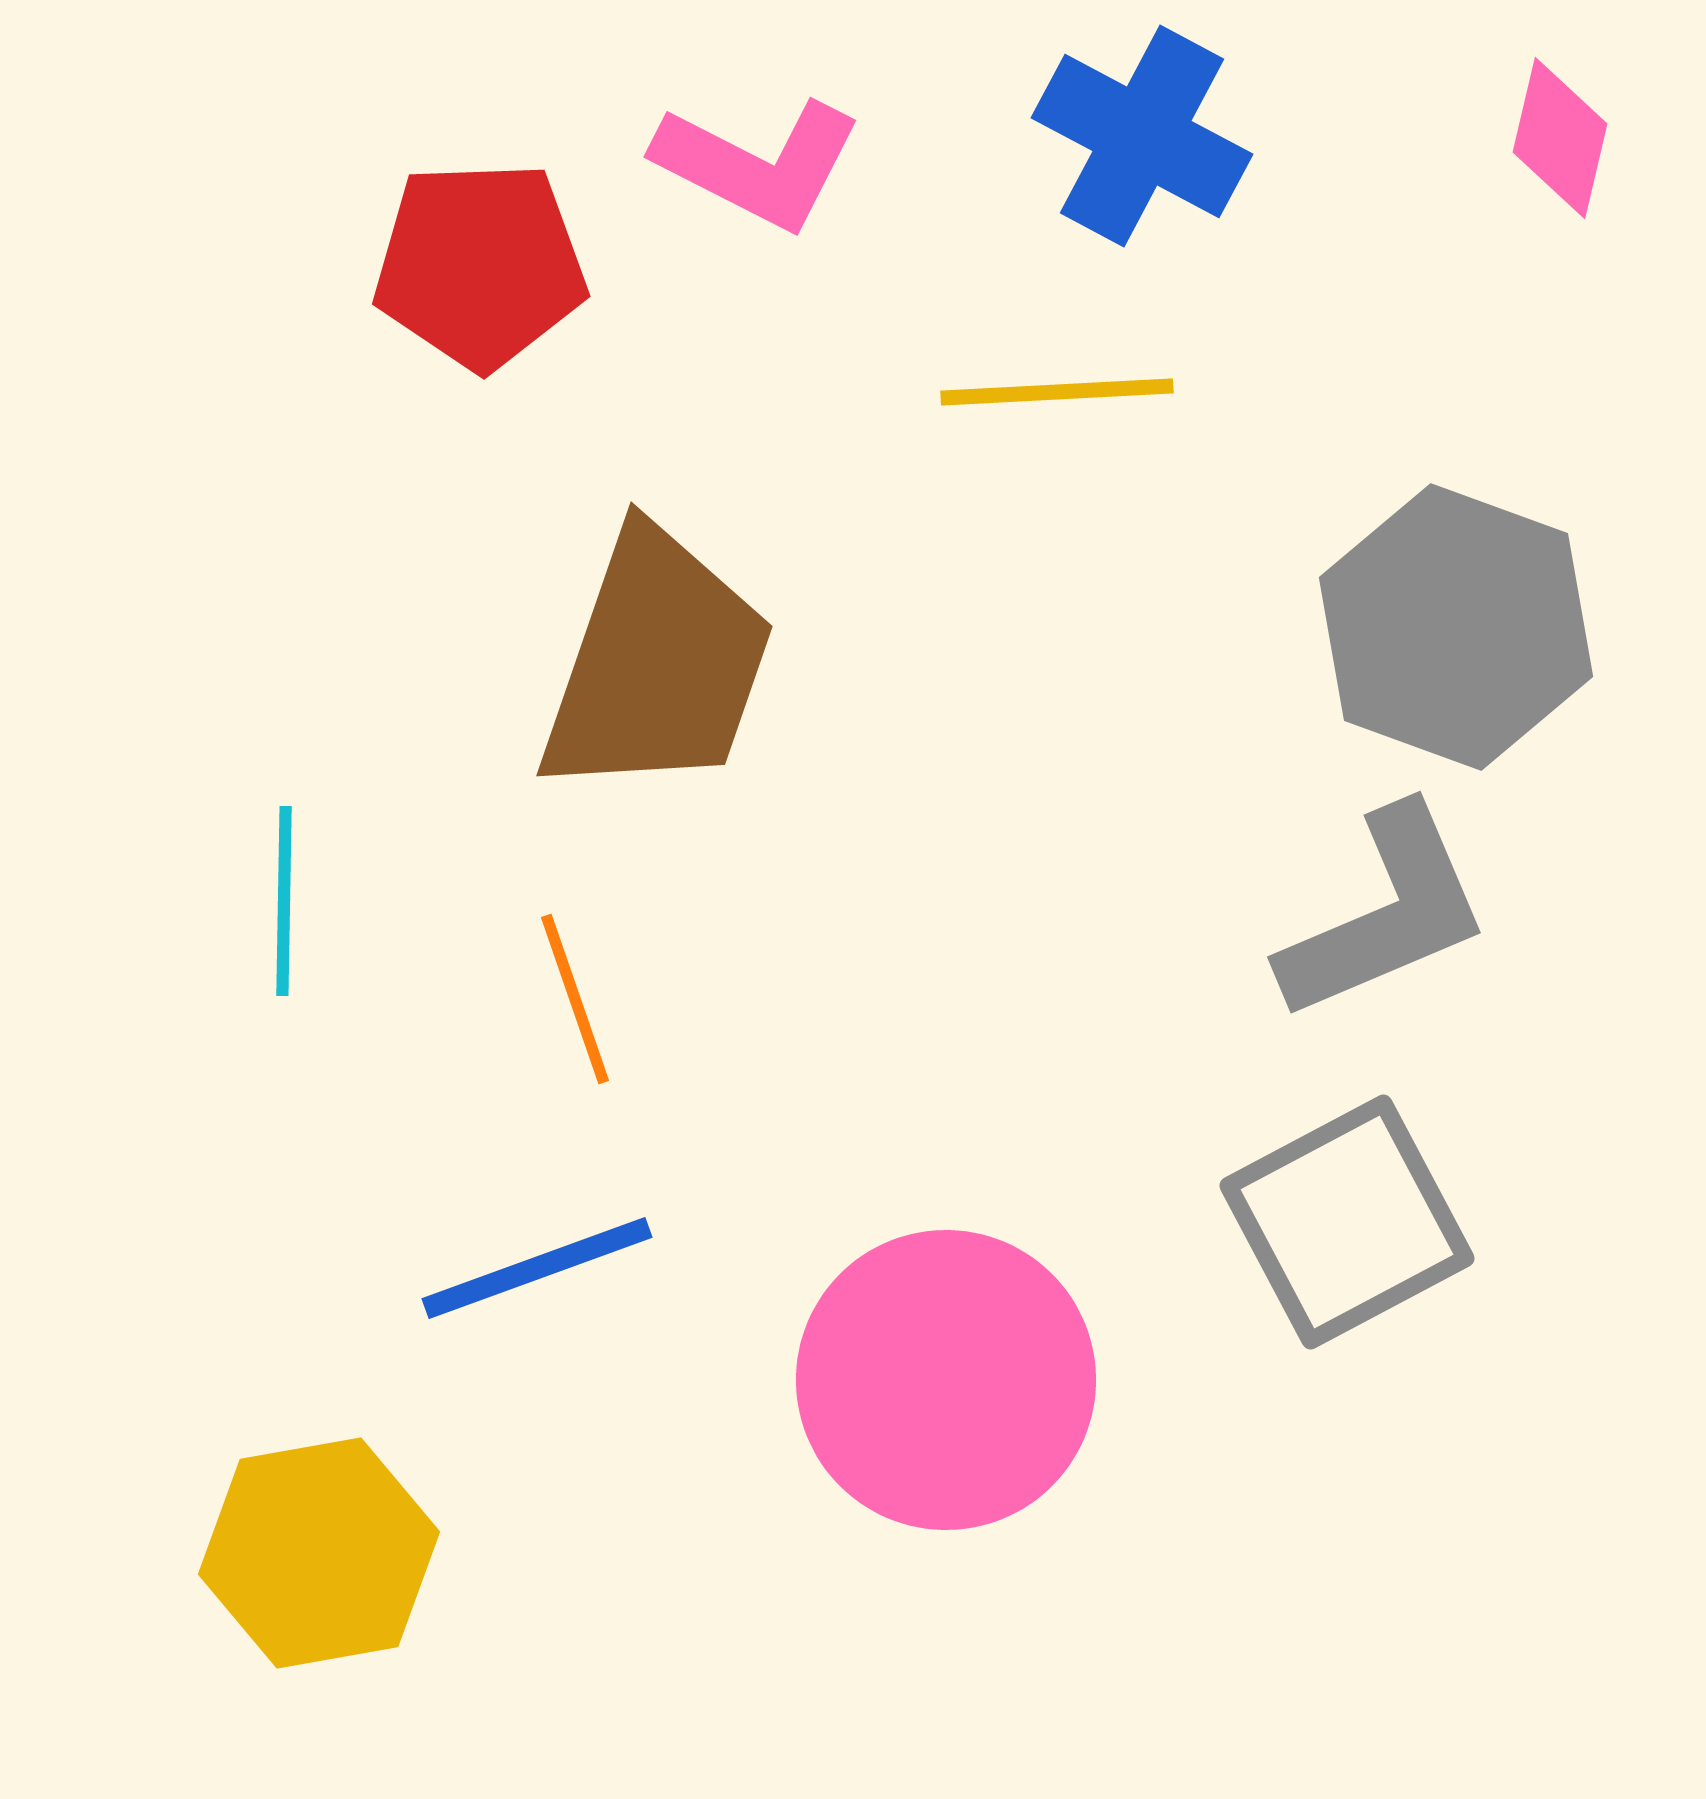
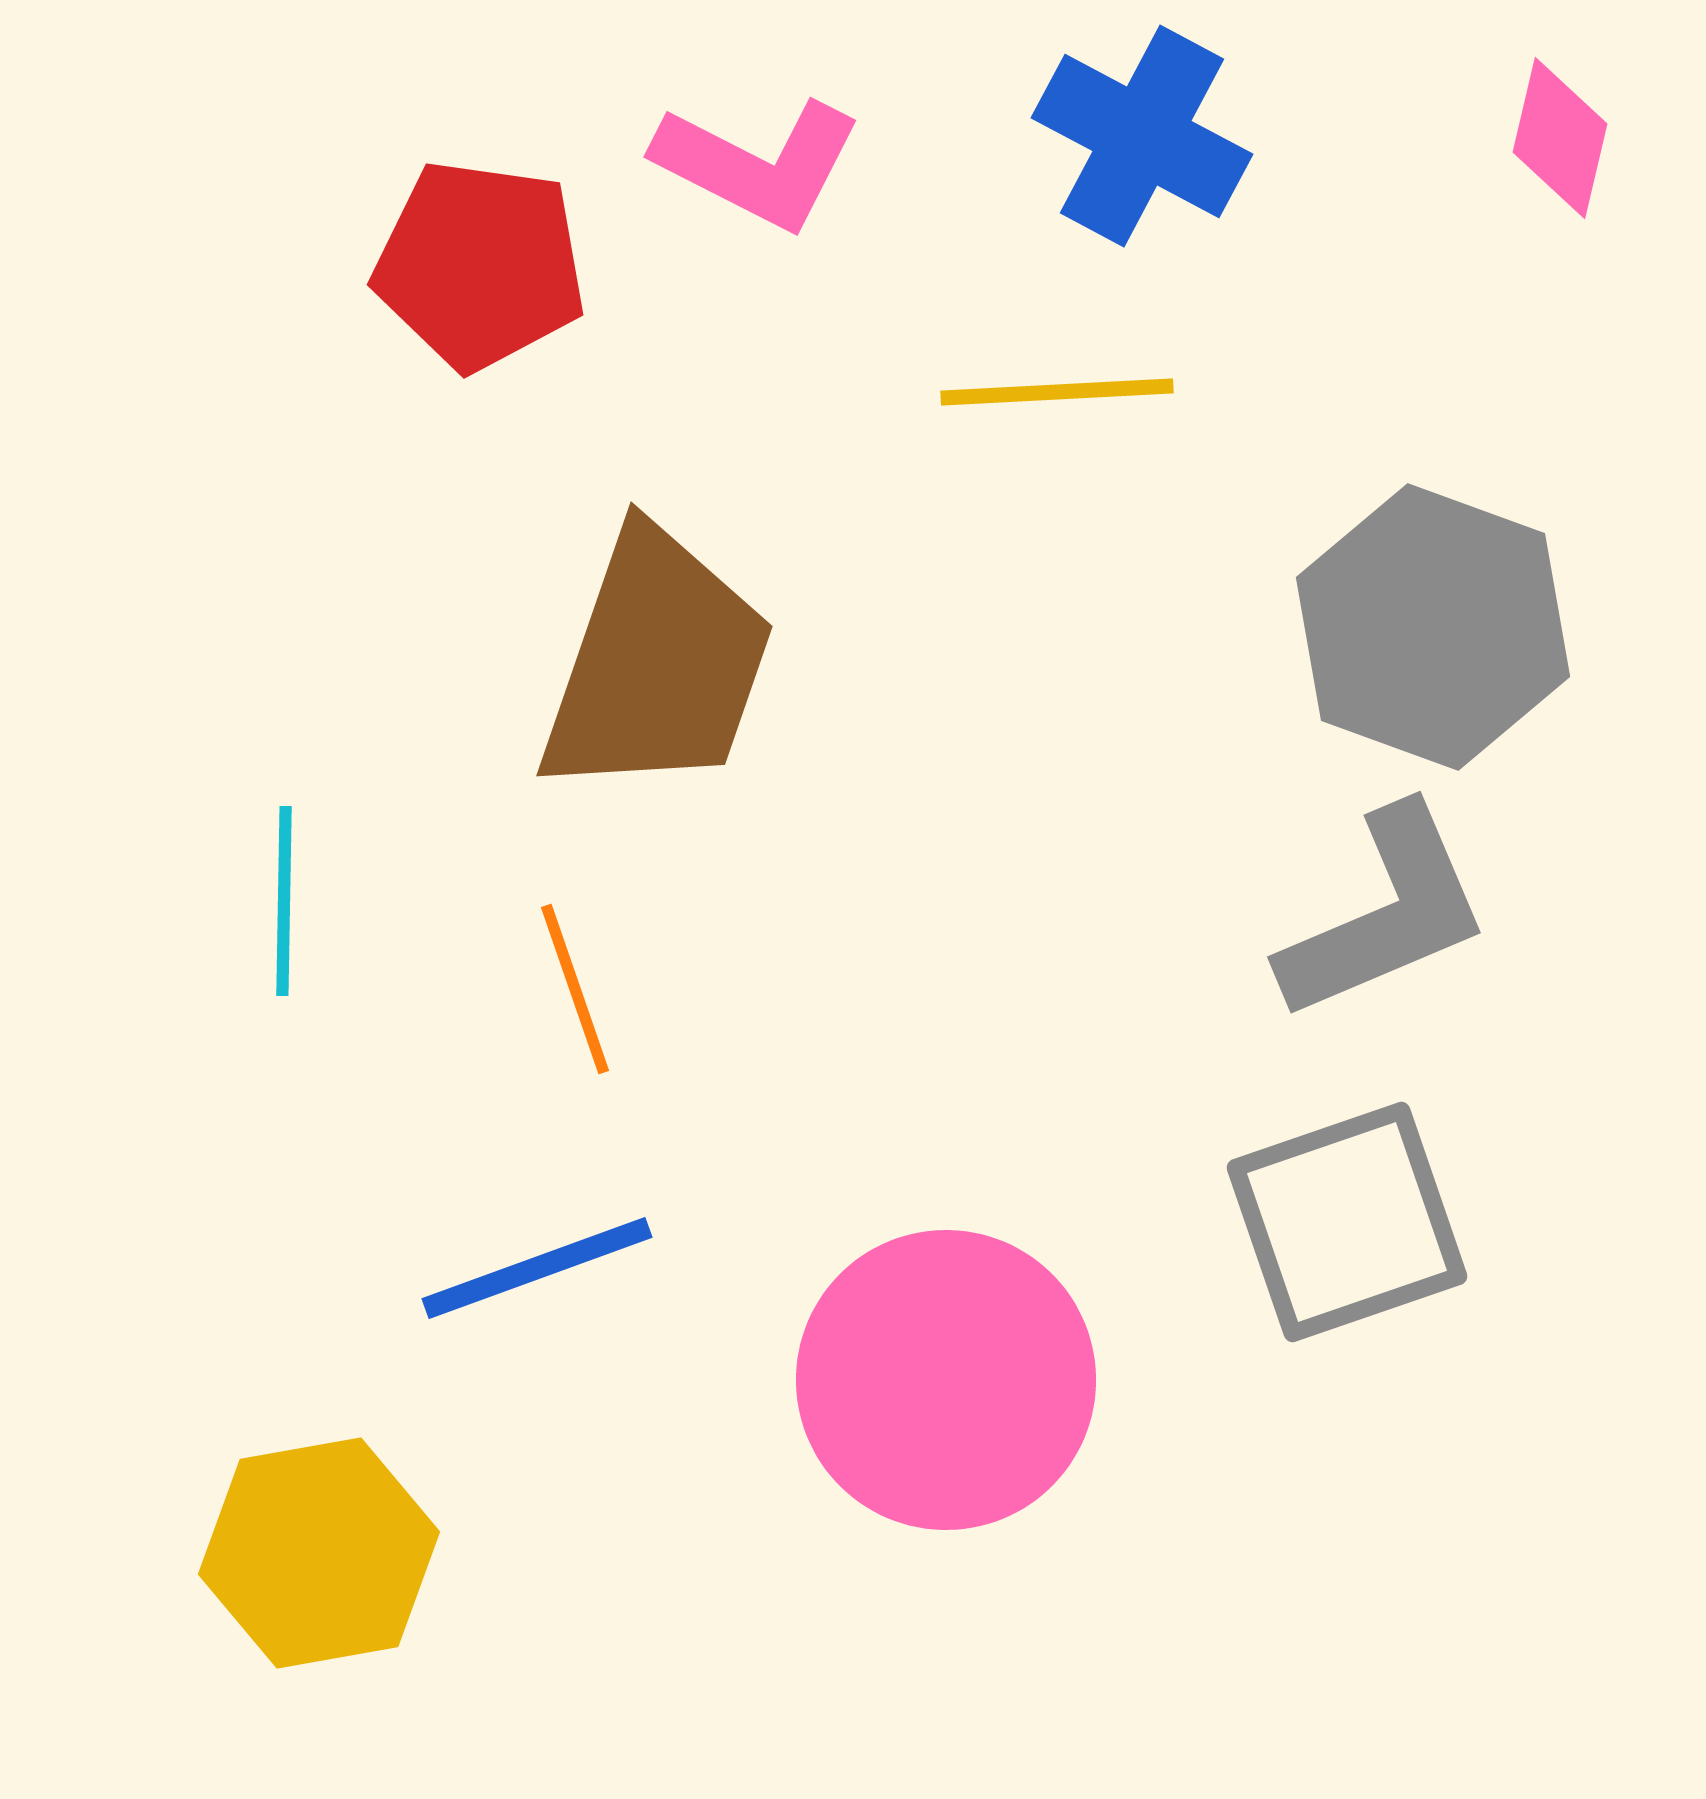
red pentagon: rotated 10 degrees clockwise
gray hexagon: moved 23 px left
orange line: moved 10 px up
gray square: rotated 9 degrees clockwise
